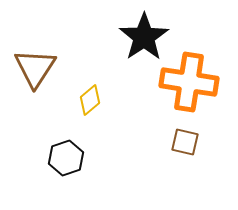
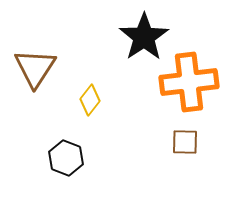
orange cross: rotated 16 degrees counterclockwise
yellow diamond: rotated 12 degrees counterclockwise
brown square: rotated 12 degrees counterclockwise
black hexagon: rotated 20 degrees counterclockwise
